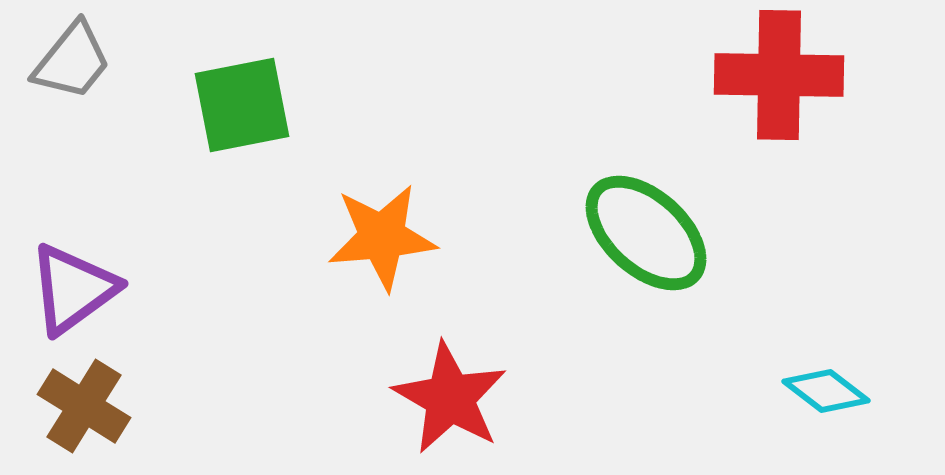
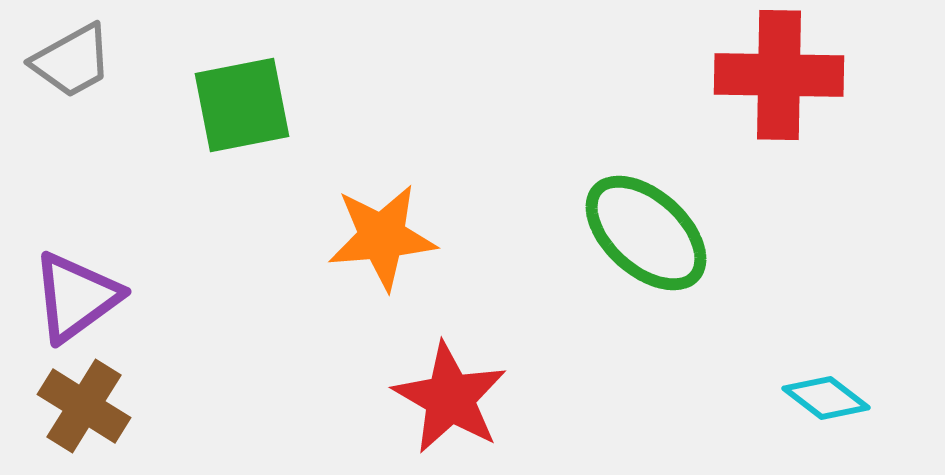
gray trapezoid: rotated 22 degrees clockwise
purple triangle: moved 3 px right, 8 px down
cyan diamond: moved 7 px down
